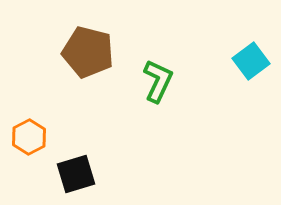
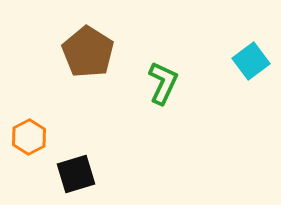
brown pentagon: rotated 18 degrees clockwise
green L-shape: moved 5 px right, 2 px down
